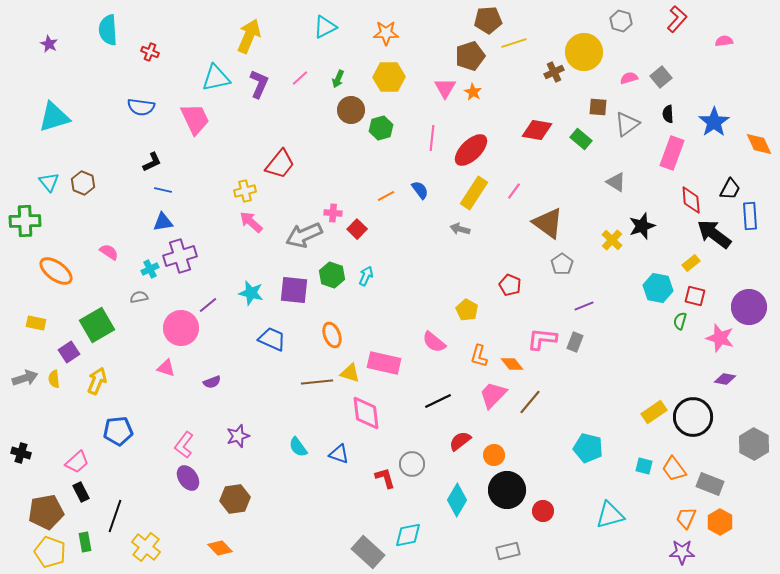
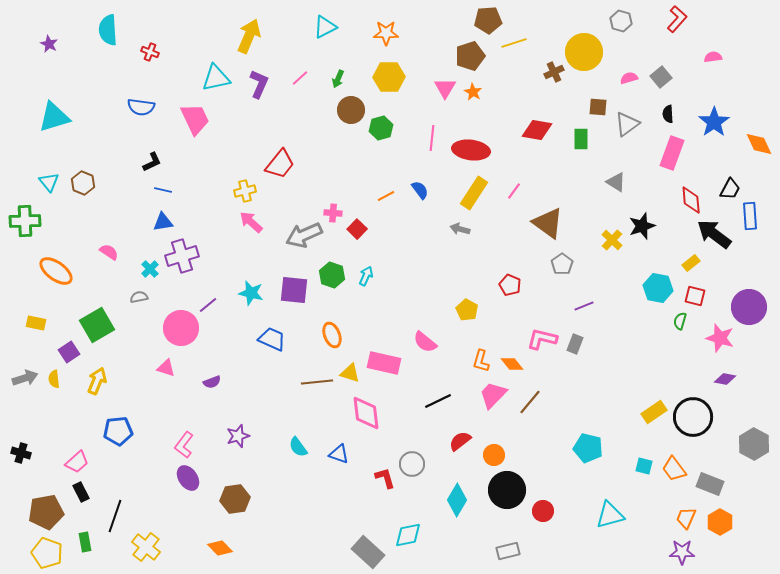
pink semicircle at (724, 41): moved 11 px left, 16 px down
green rectangle at (581, 139): rotated 50 degrees clockwise
red ellipse at (471, 150): rotated 51 degrees clockwise
purple cross at (180, 256): moved 2 px right
cyan cross at (150, 269): rotated 18 degrees counterclockwise
pink L-shape at (542, 339): rotated 8 degrees clockwise
pink semicircle at (434, 342): moved 9 px left
gray rectangle at (575, 342): moved 2 px down
orange L-shape at (479, 356): moved 2 px right, 5 px down
yellow pentagon at (50, 552): moved 3 px left, 1 px down
